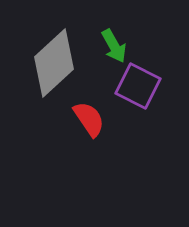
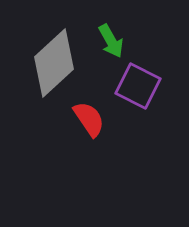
green arrow: moved 3 px left, 5 px up
